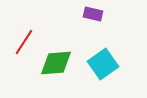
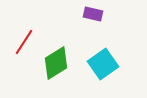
green diamond: rotated 28 degrees counterclockwise
